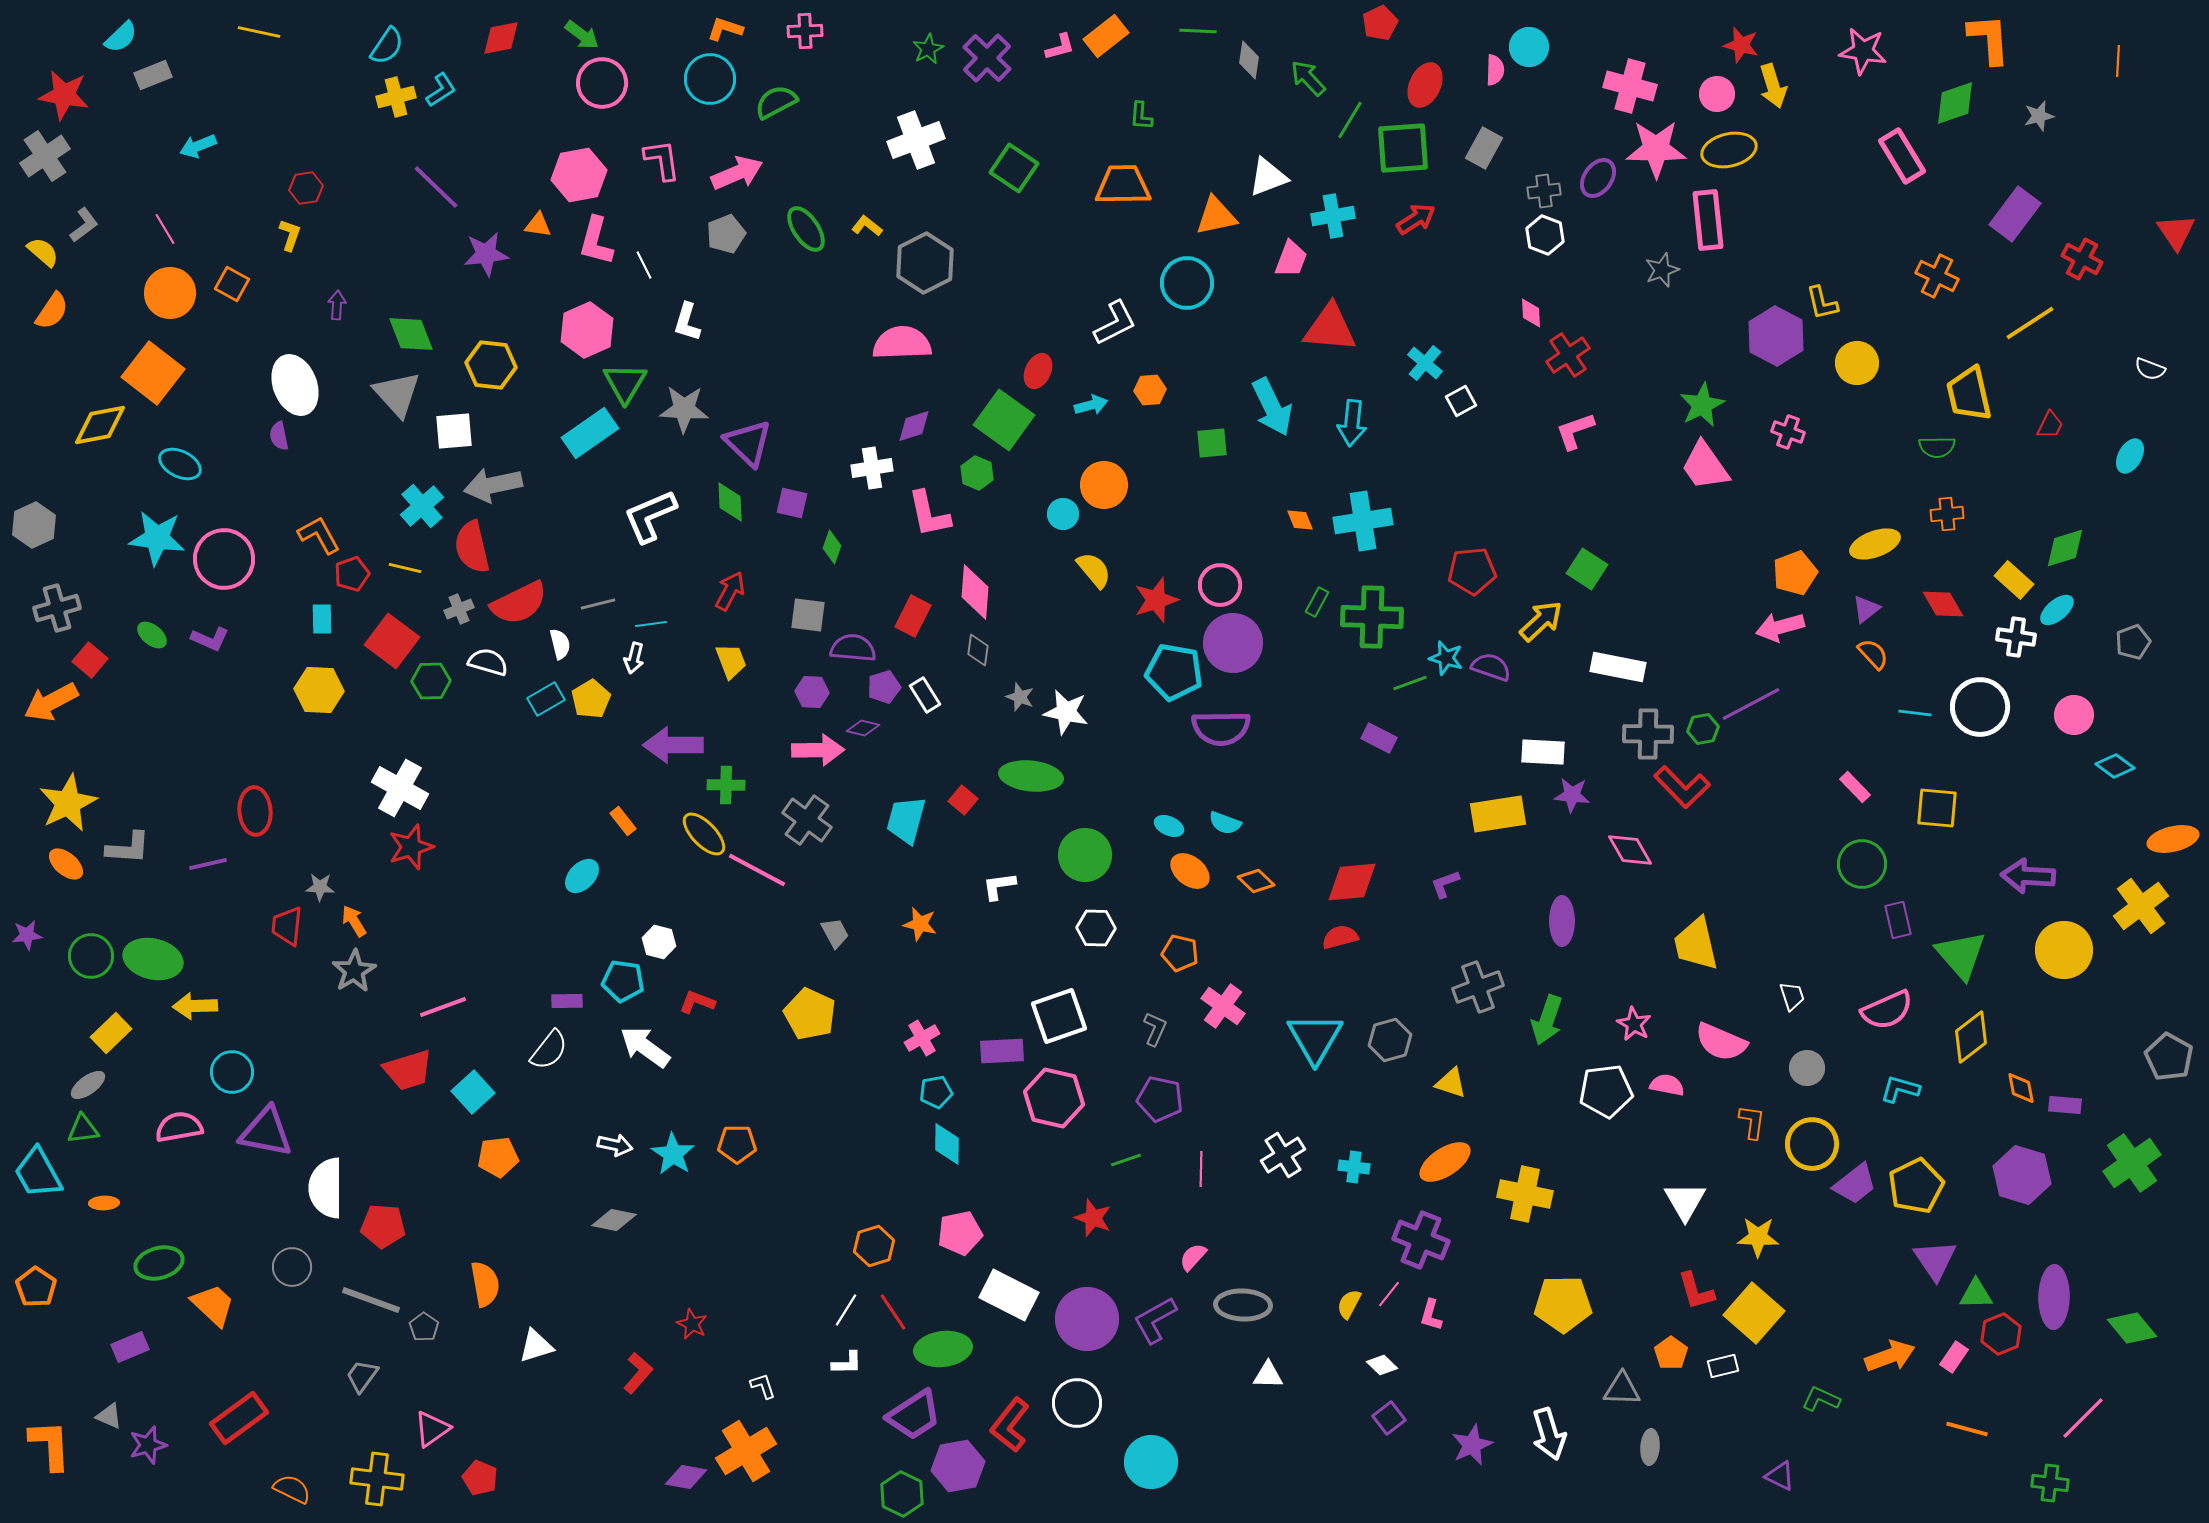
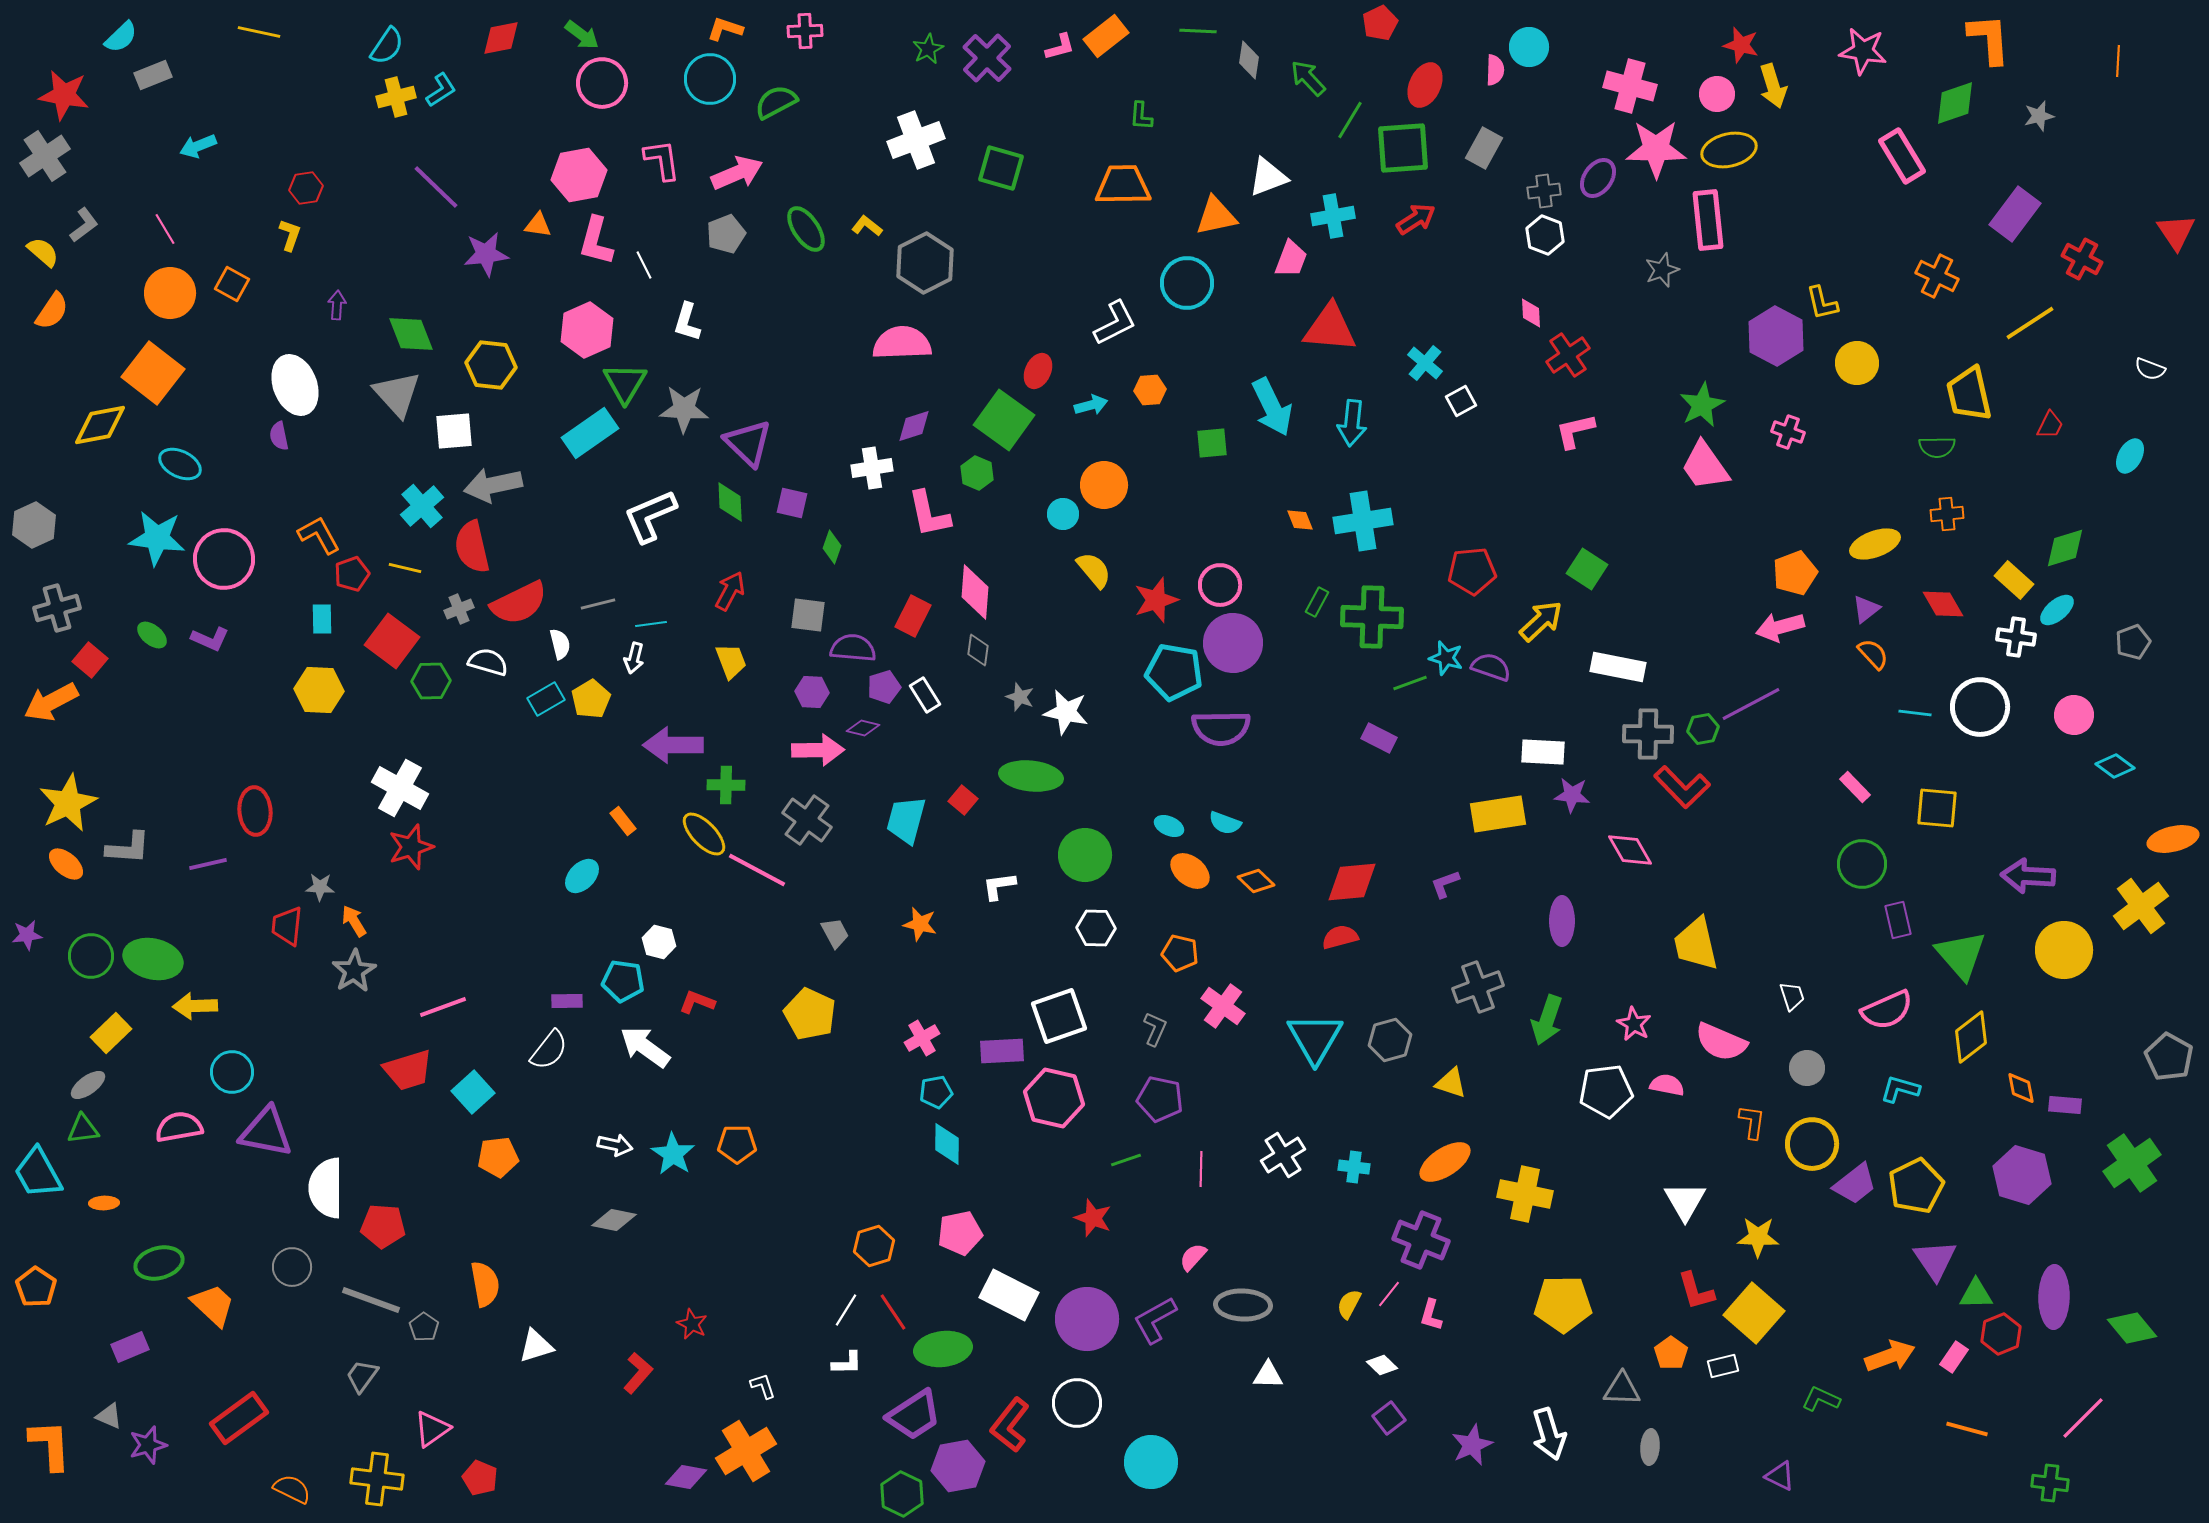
green square at (1014, 168): moved 13 px left; rotated 18 degrees counterclockwise
pink L-shape at (1575, 431): rotated 6 degrees clockwise
